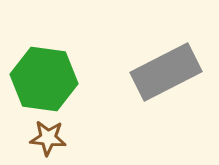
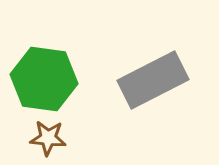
gray rectangle: moved 13 px left, 8 px down
